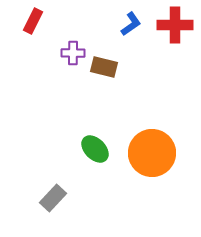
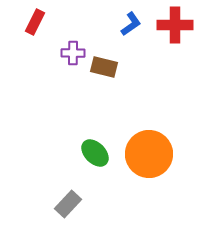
red rectangle: moved 2 px right, 1 px down
green ellipse: moved 4 px down
orange circle: moved 3 px left, 1 px down
gray rectangle: moved 15 px right, 6 px down
